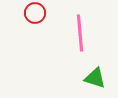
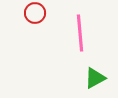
green triangle: rotated 45 degrees counterclockwise
